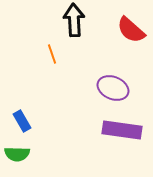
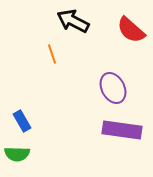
black arrow: moved 1 px left, 1 px down; rotated 60 degrees counterclockwise
purple ellipse: rotated 40 degrees clockwise
